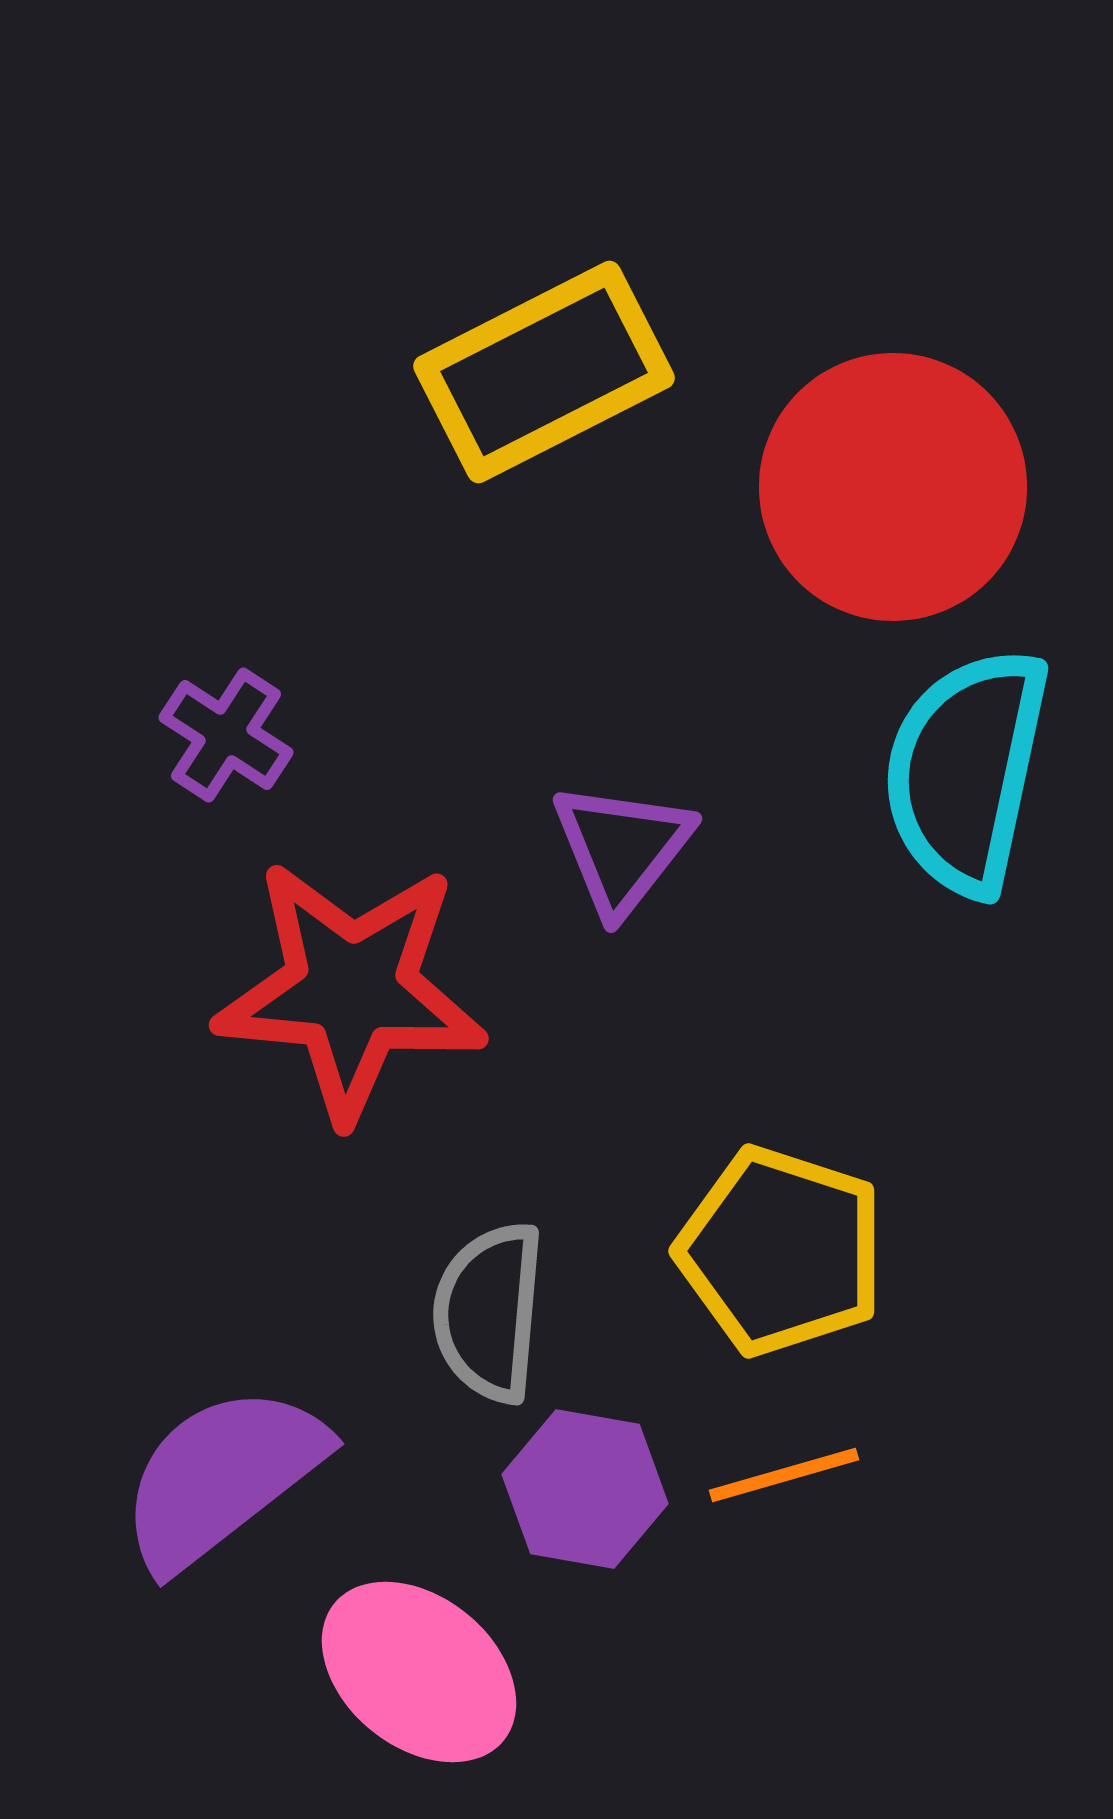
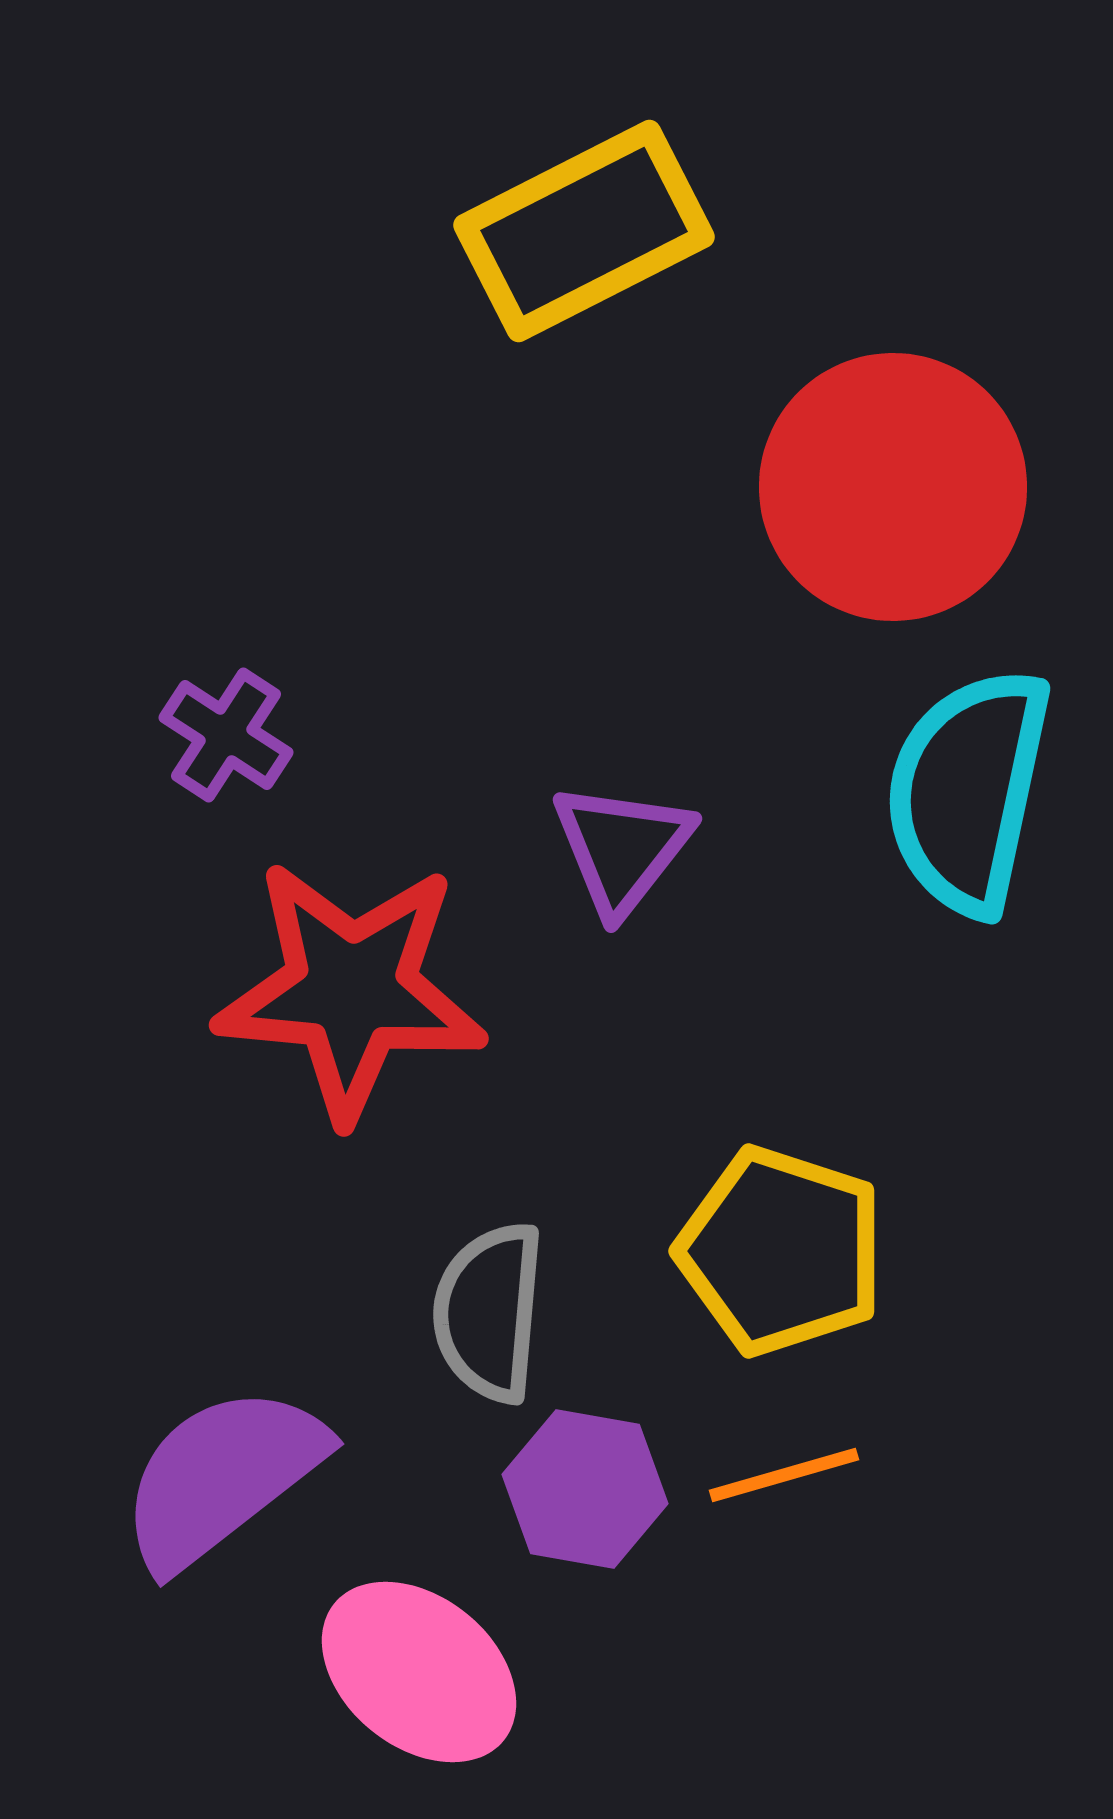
yellow rectangle: moved 40 px right, 141 px up
cyan semicircle: moved 2 px right, 20 px down
